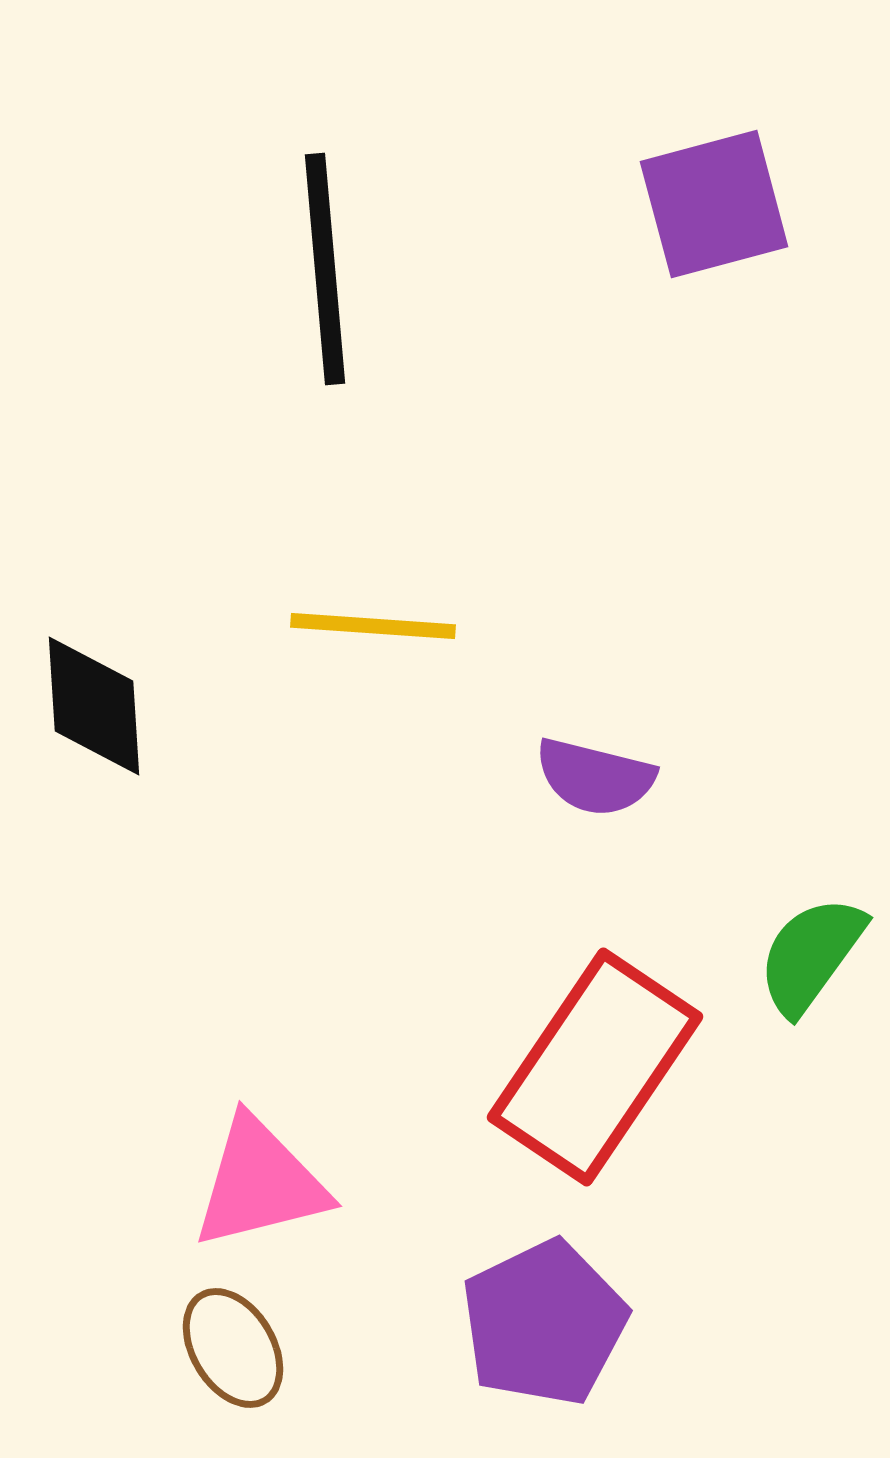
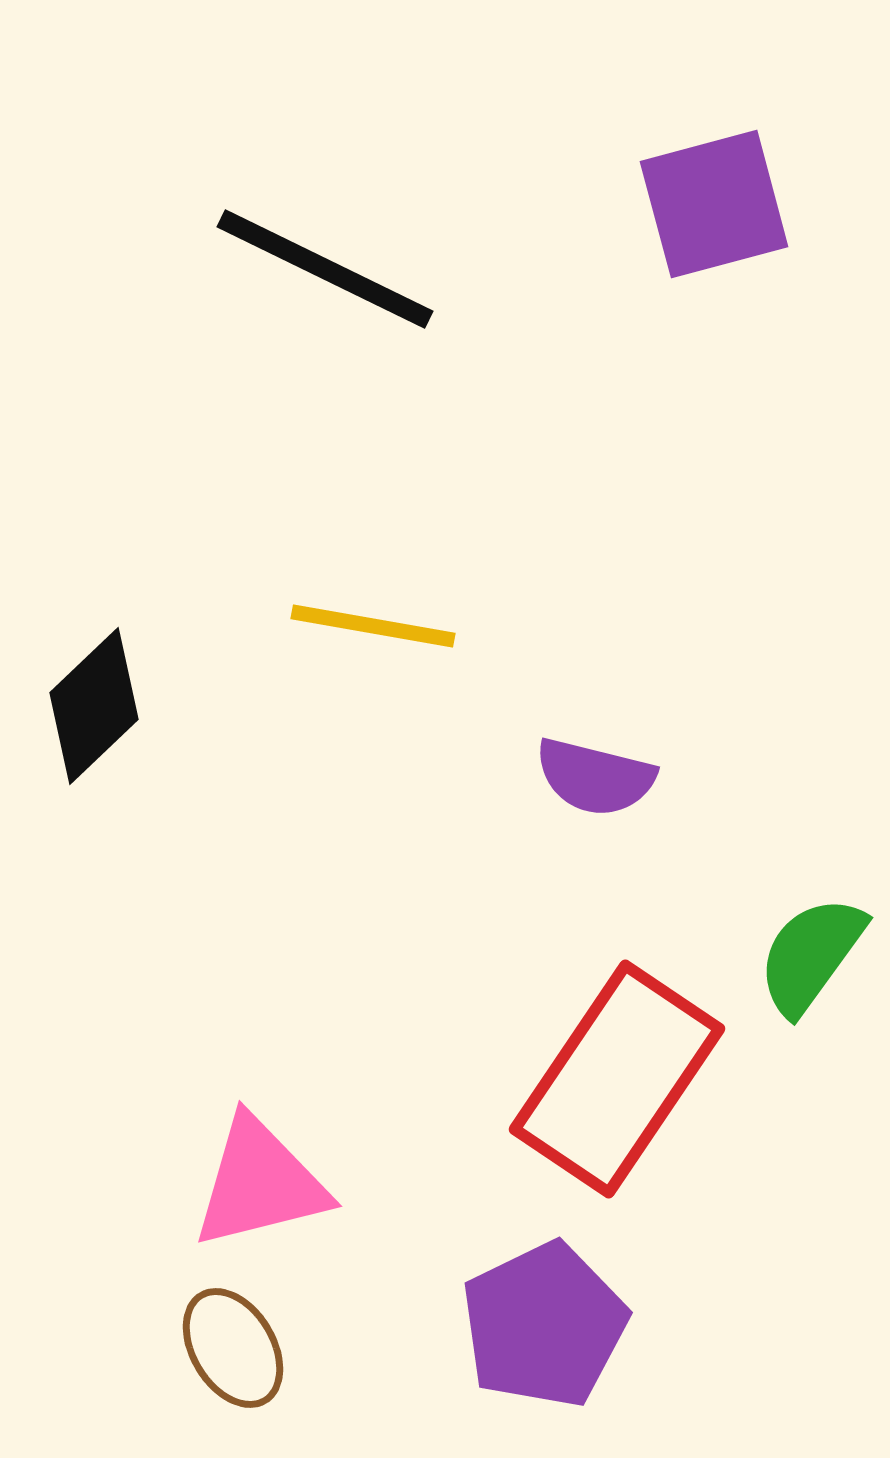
black line: rotated 59 degrees counterclockwise
yellow line: rotated 6 degrees clockwise
black diamond: rotated 50 degrees clockwise
red rectangle: moved 22 px right, 12 px down
purple pentagon: moved 2 px down
